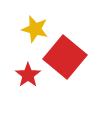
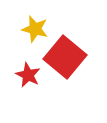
red star: rotated 10 degrees counterclockwise
